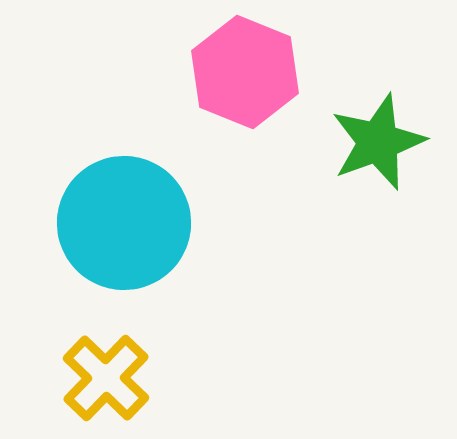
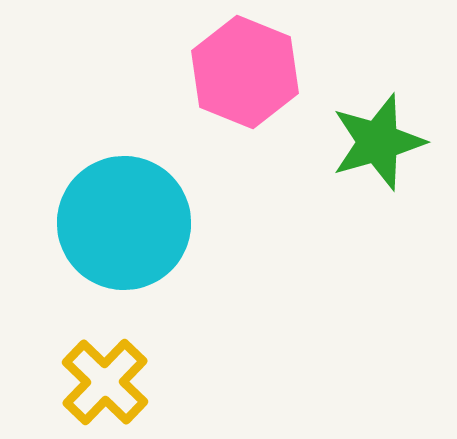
green star: rotated 4 degrees clockwise
yellow cross: moved 1 px left, 4 px down
